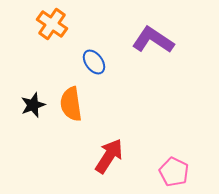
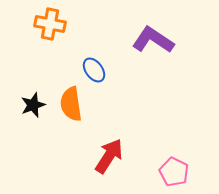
orange cross: moved 2 px left; rotated 24 degrees counterclockwise
blue ellipse: moved 8 px down
